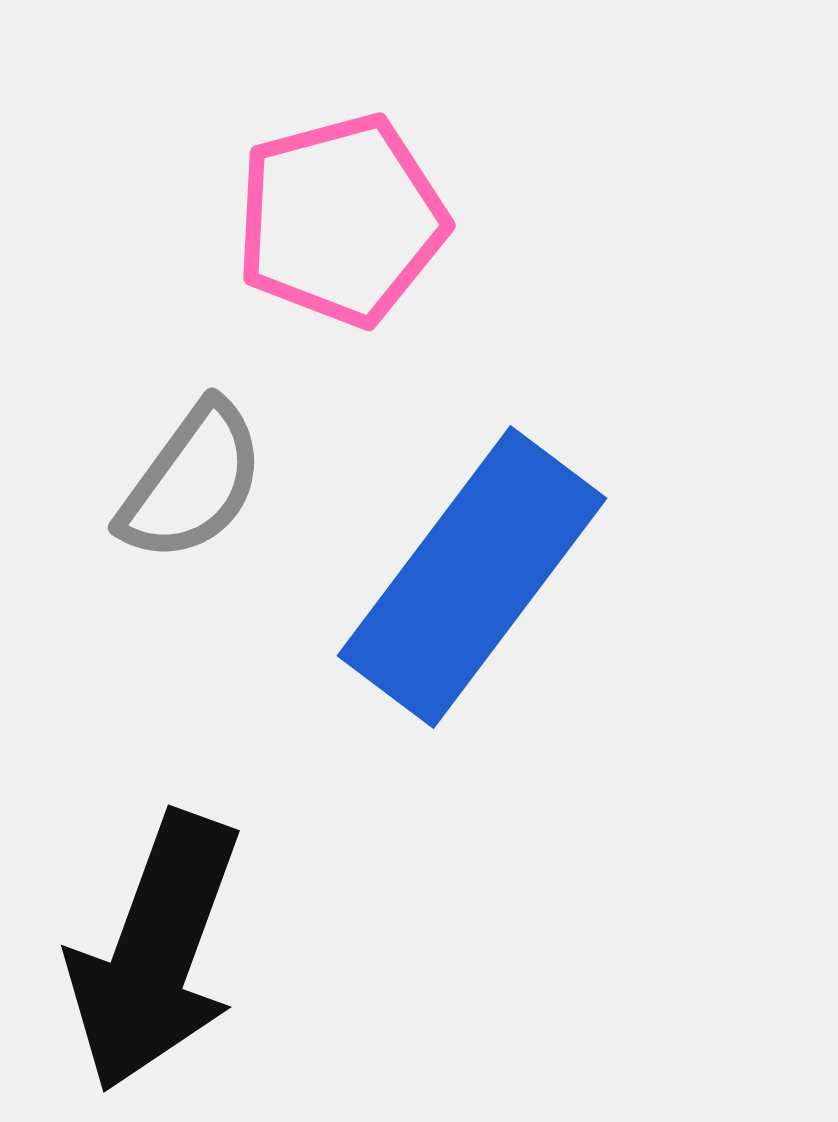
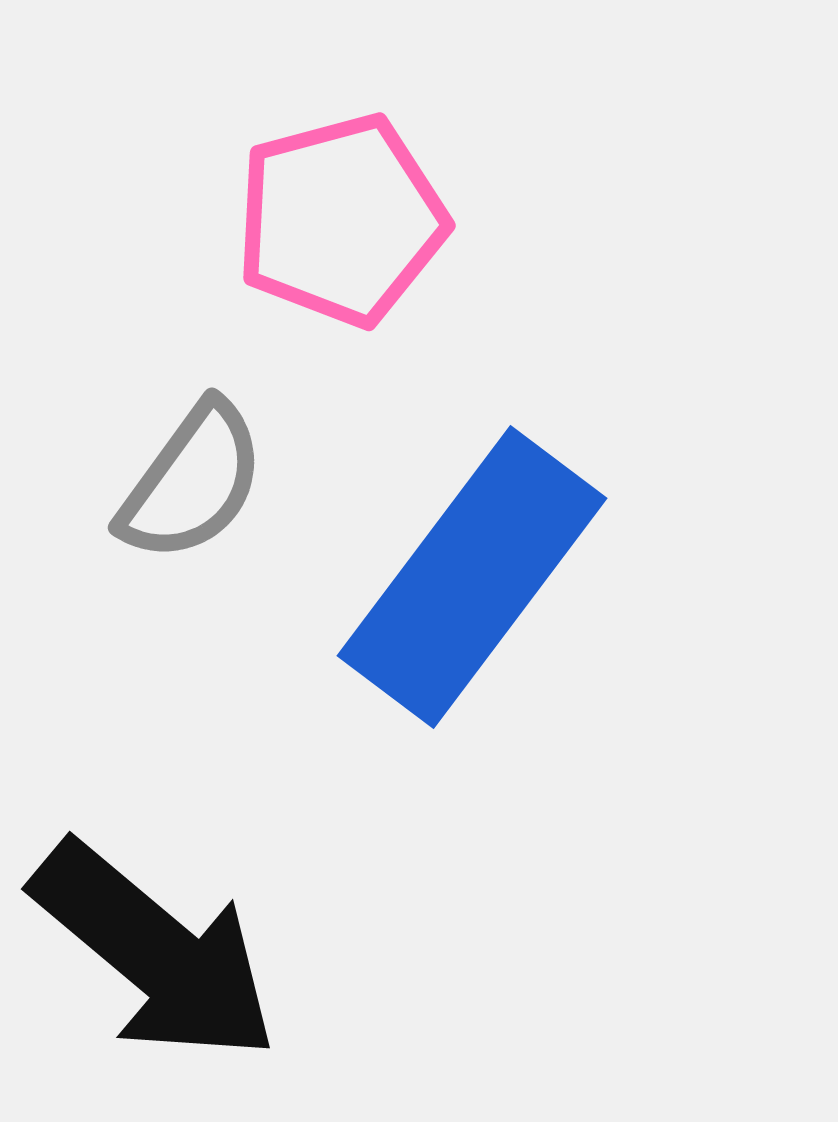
black arrow: rotated 70 degrees counterclockwise
